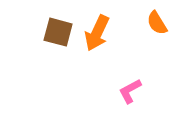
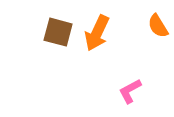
orange semicircle: moved 1 px right, 3 px down
